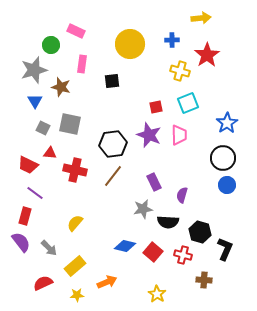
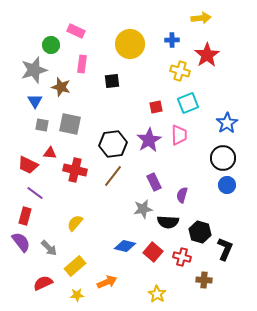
gray square at (43, 128): moved 1 px left, 3 px up; rotated 16 degrees counterclockwise
purple star at (149, 135): moved 5 px down; rotated 20 degrees clockwise
red cross at (183, 255): moved 1 px left, 2 px down
